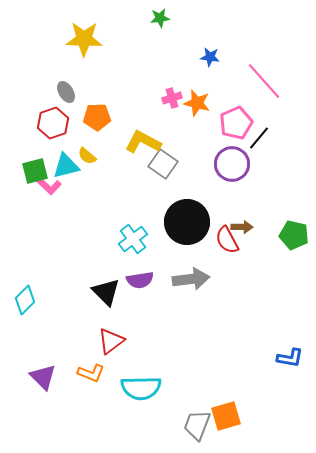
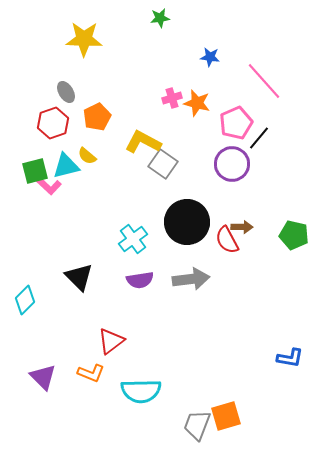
orange pentagon: rotated 24 degrees counterclockwise
black triangle: moved 27 px left, 15 px up
cyan semicircle: moved 3 px down
